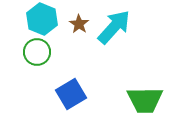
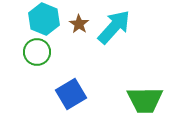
cyan hexagon: moved 2 px right
